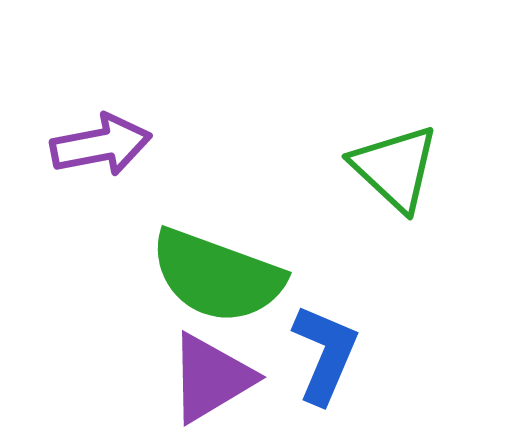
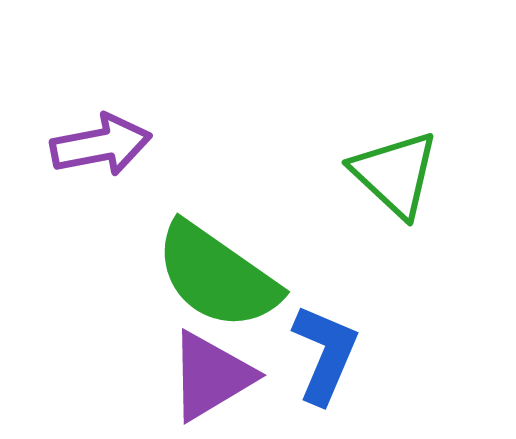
green triangle: moved 6 px down
green semicircle: rotated 15 degrees clockwise
purple triangle: moved 2 px up
